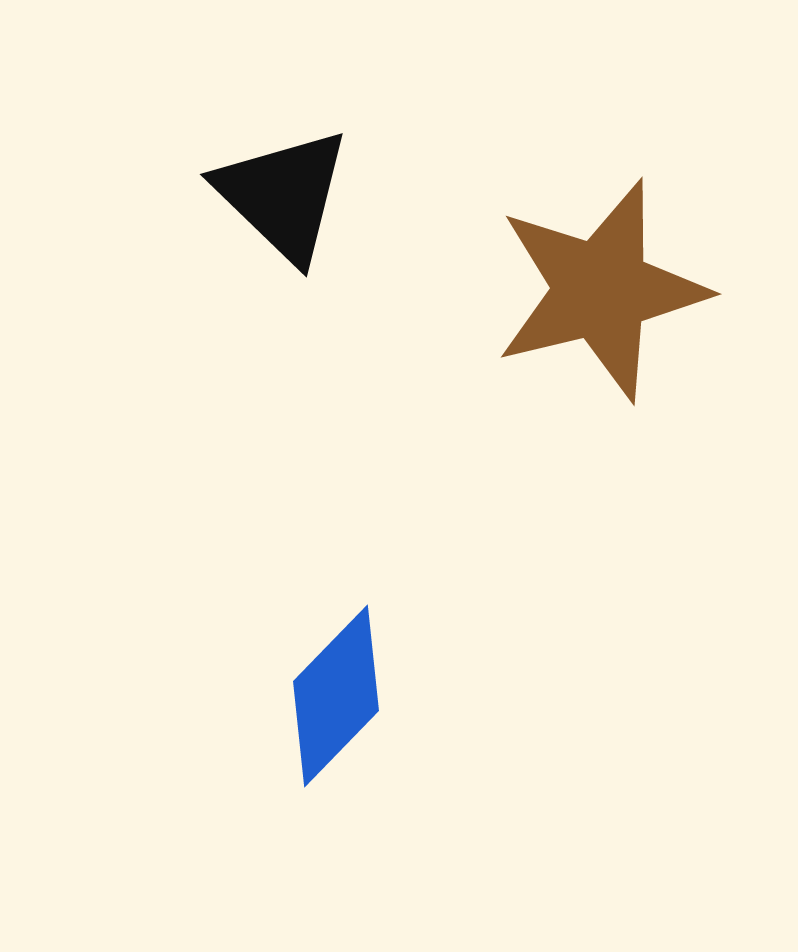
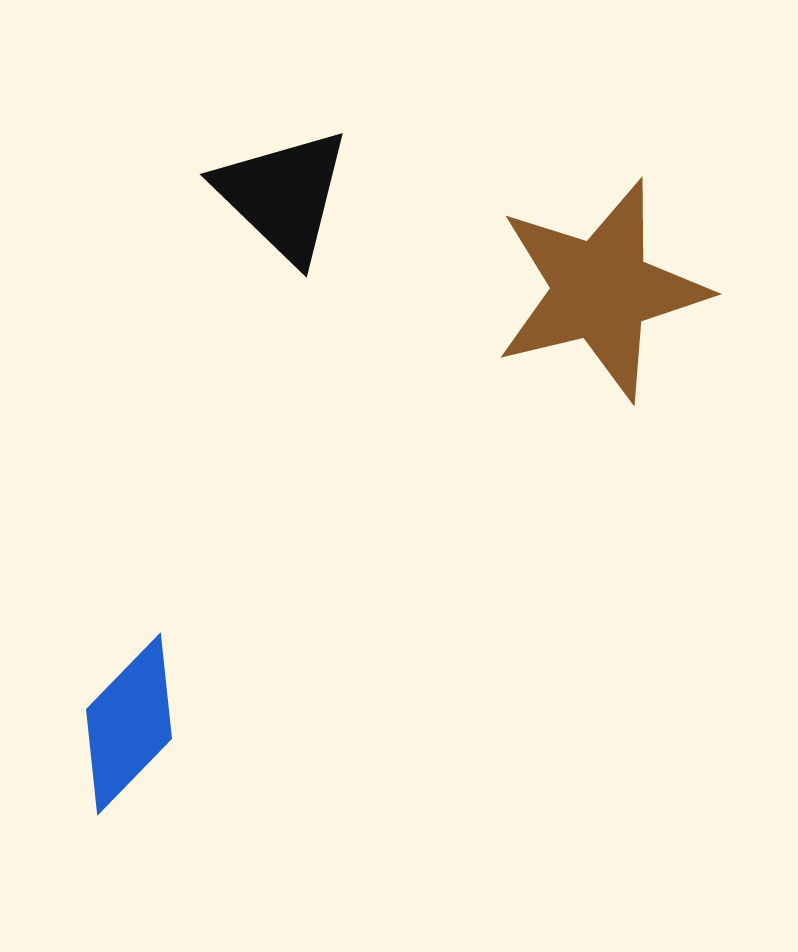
blue diamond: moved 207 px left, 28 px down
